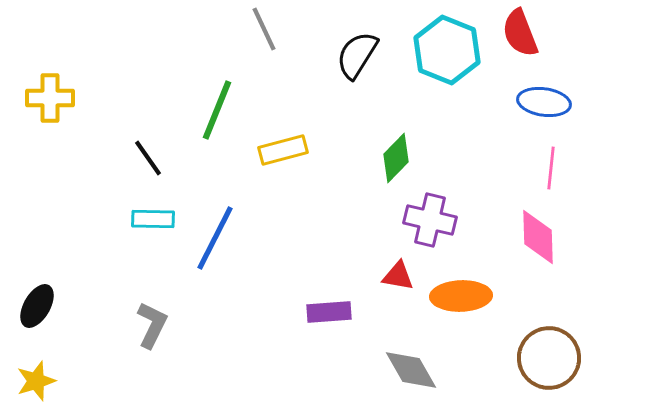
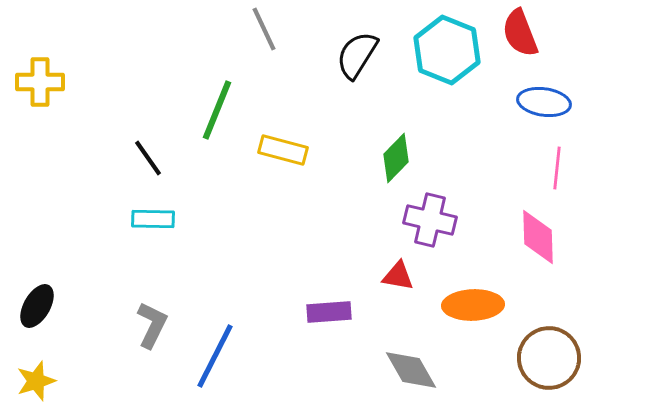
yellow cross: moved 10 px left, 16 px up
yellow rectangle: rotated 30 degrees clockwise
pink line: moved 6 px right
blue line: moved 118 px down
orange ellipse: moved 12 px right, 9 px down
